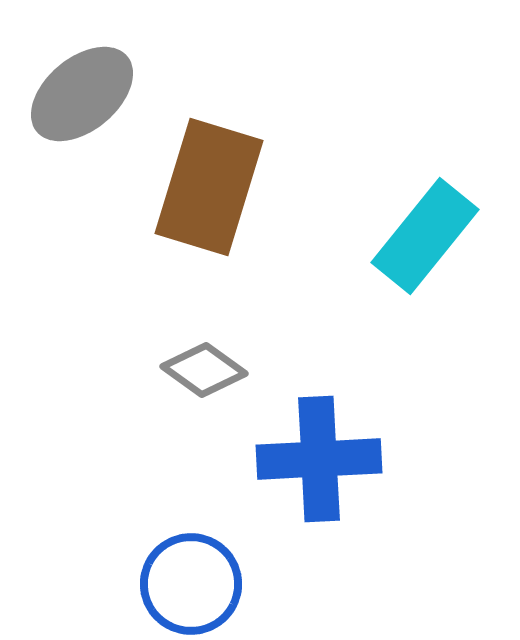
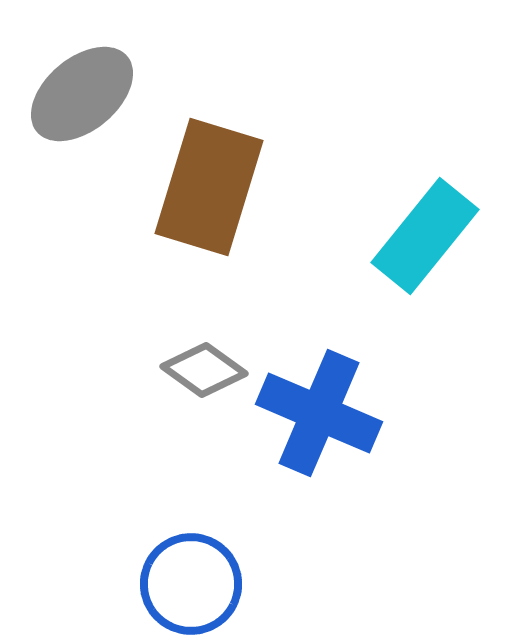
blue cross: moved 46 px up; rotated 26 degrees clockwise
